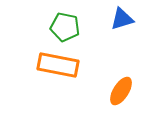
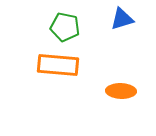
orange rectangle: rotated 6 degrees counterclockwise
orange ellipse: rotated 60 degrees clockwise
